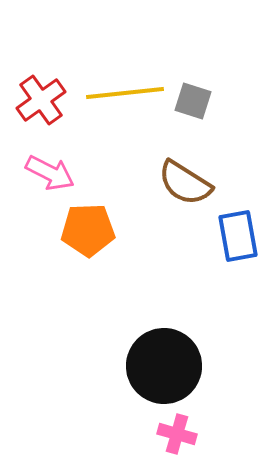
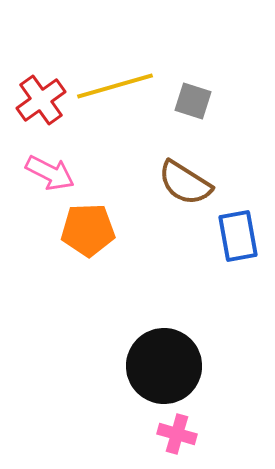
yellow line: moved 10 px left, 7 px up; rotated 10 degrees counterclockwise
